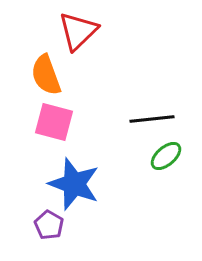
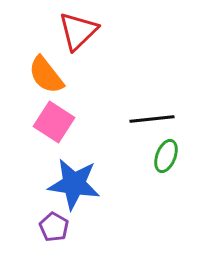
orange semicircle: rotated 18 degrees counterclockwise
pink square: rotated 18 degrees clockwise
green ellipse: rotated 28 degrees counterclockwise
blue star: rotated 12 degrees counterclockwise
purple pentagon: moved 5 px right, 2 px down
